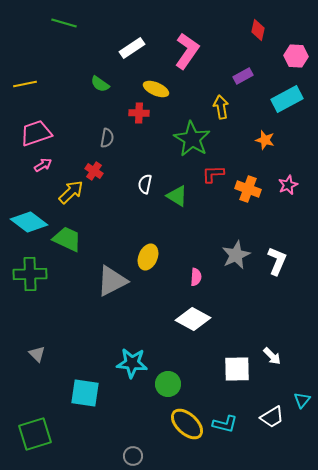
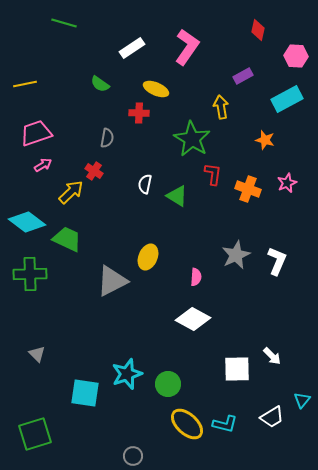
pink L-shape at (187, 51): moved 4 px up
red L-shape at (213, 174): rotated 100 degrees clockwise
pink star at (288, 185): moved 1 px left, 2 px up
cyan diamond at (29, 222): moved 2 px left
cyan star at (132, 363): moved 5 px left, 11 px down; rotated 24 degrees counterclockwise
